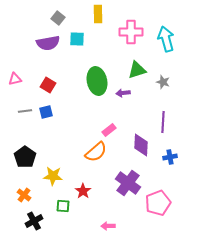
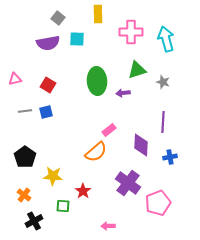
green ellipse: rotated 8 degrees clockwise
